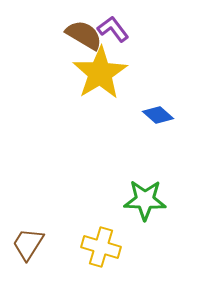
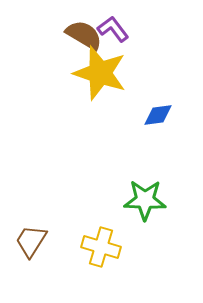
yellow star: rotated 22 degrees counterclockwise
blue diamond: rotated 48 degrees counterclockwise
brown trapezoid: moved 3 px right, 3 px up
